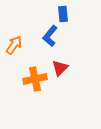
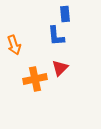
blue rectangle: moved 2 px right
blue L-shape: moved 6 px right; rotated 45 degrees counterclockwise
orange arrow: rotated 126 degrees clockwise
